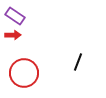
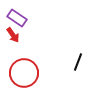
purple rectangle: moved 2 px right, 2 px down
red arrow: rotated 56 degrees clockwise
